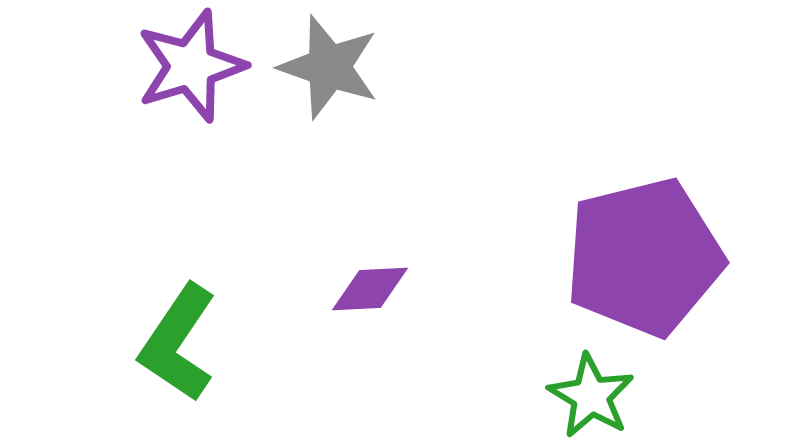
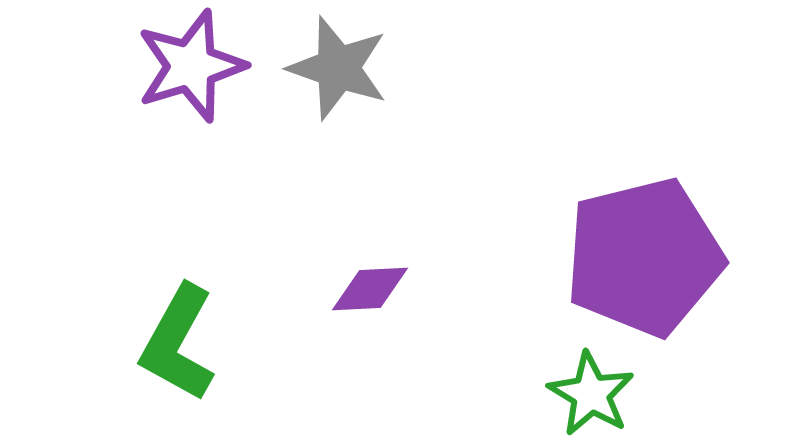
gray star: moved 9 px right, 1 px down
green L-shape: rotated 5 degrees counterclockwise
green star: moved 2 px up
